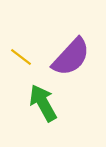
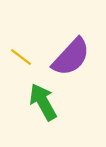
green arrow: moved 1 px up
